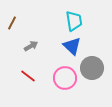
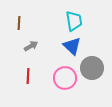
brown line: moved 7 px right; rotated 24 degrees counterclockwise
red line: rotated 56 degrees clockwise
